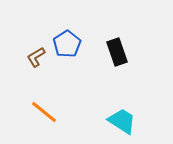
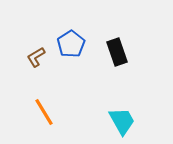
blue pentagon: moved 4 px right
orange line: rotated 20 degrees clockwise
cyan trapezoid: rotated 28 degrees clockwise
